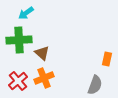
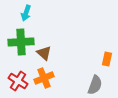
cyan arrow: rotated 35 degrees counterclockwise
green cross: moved 2 px right, 2 px down
brown triangle: moved 2 px right
red cross: rotated 18 degrees counterclockwise
